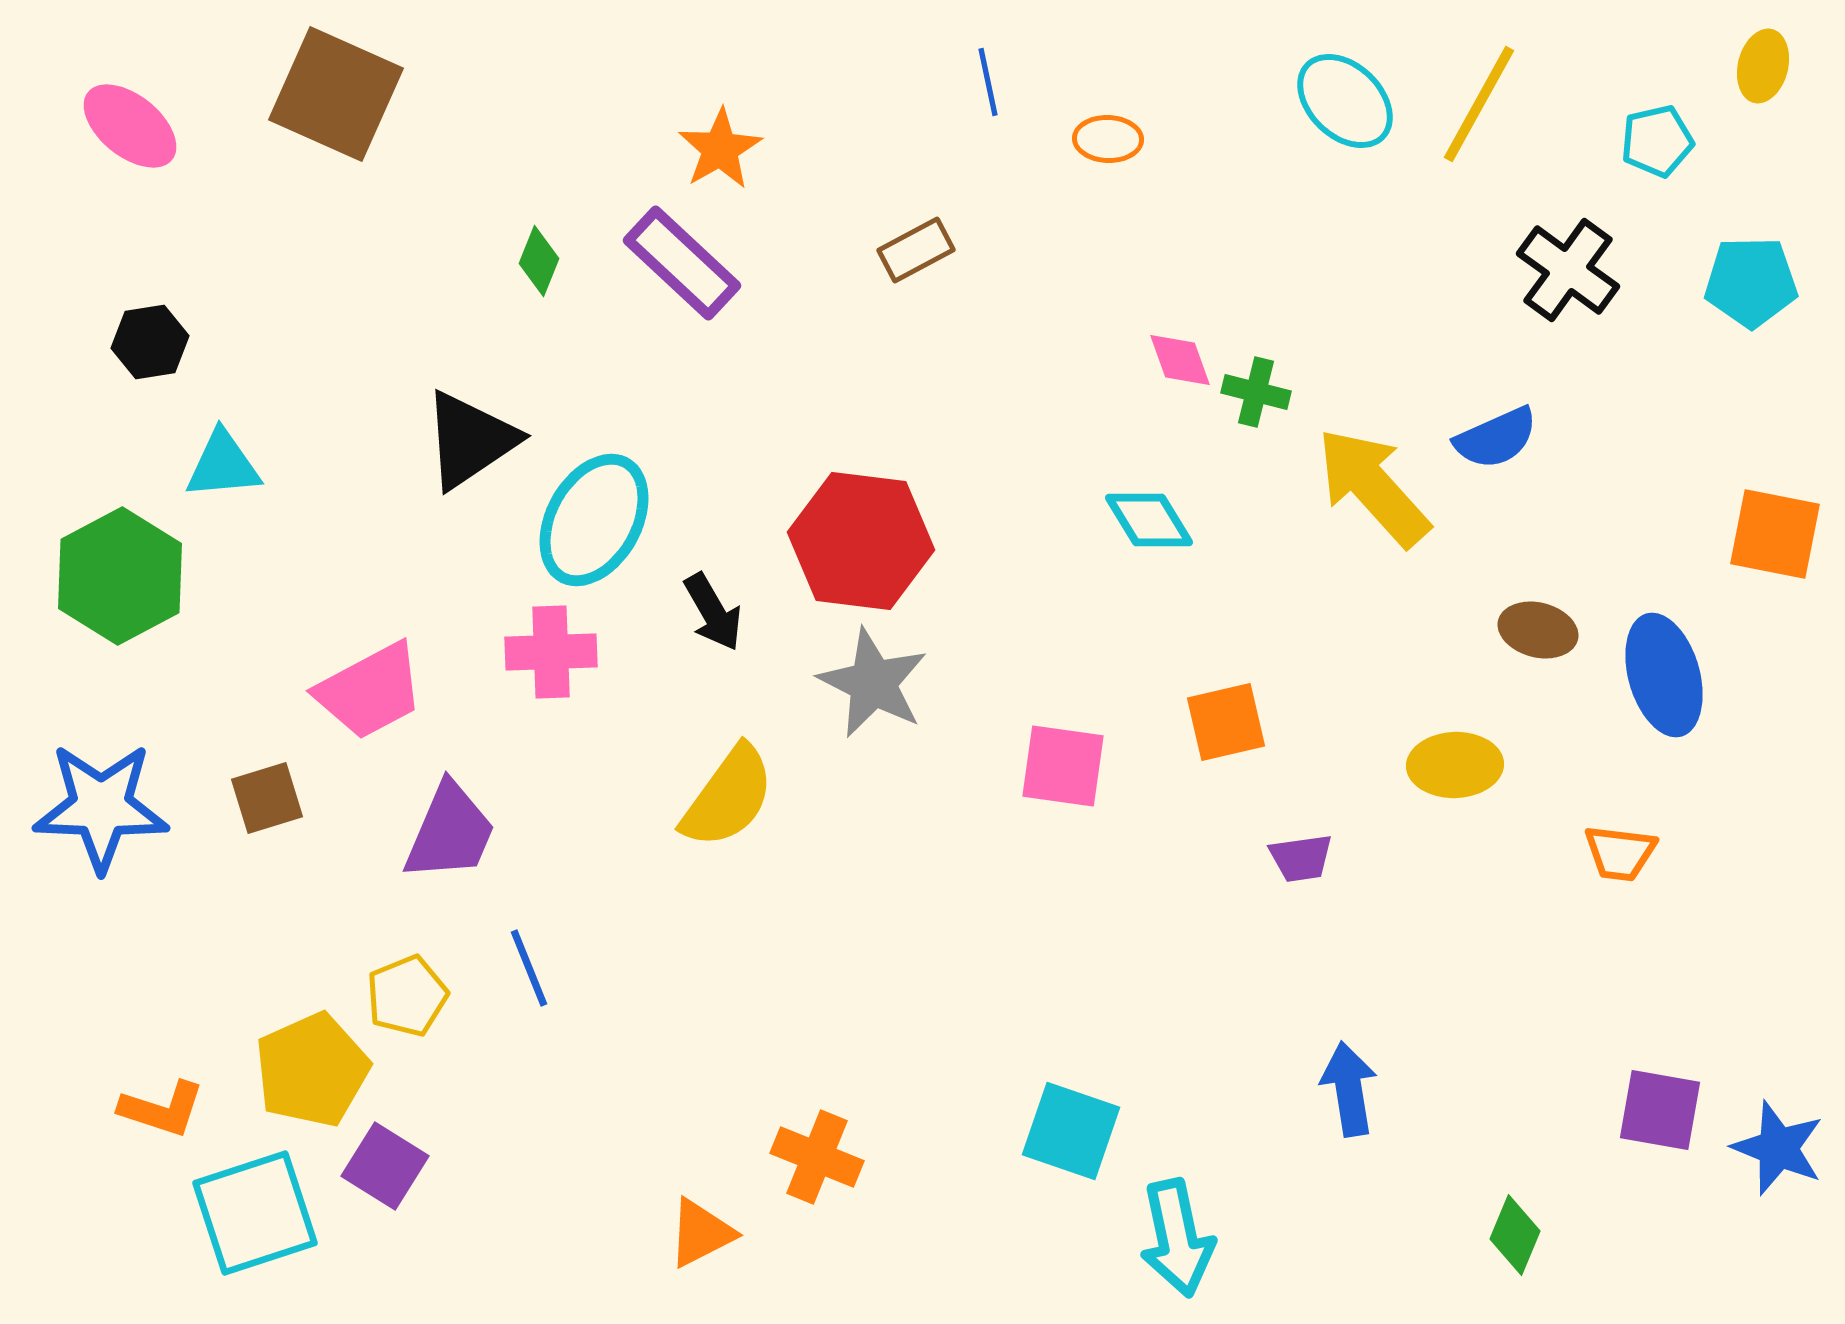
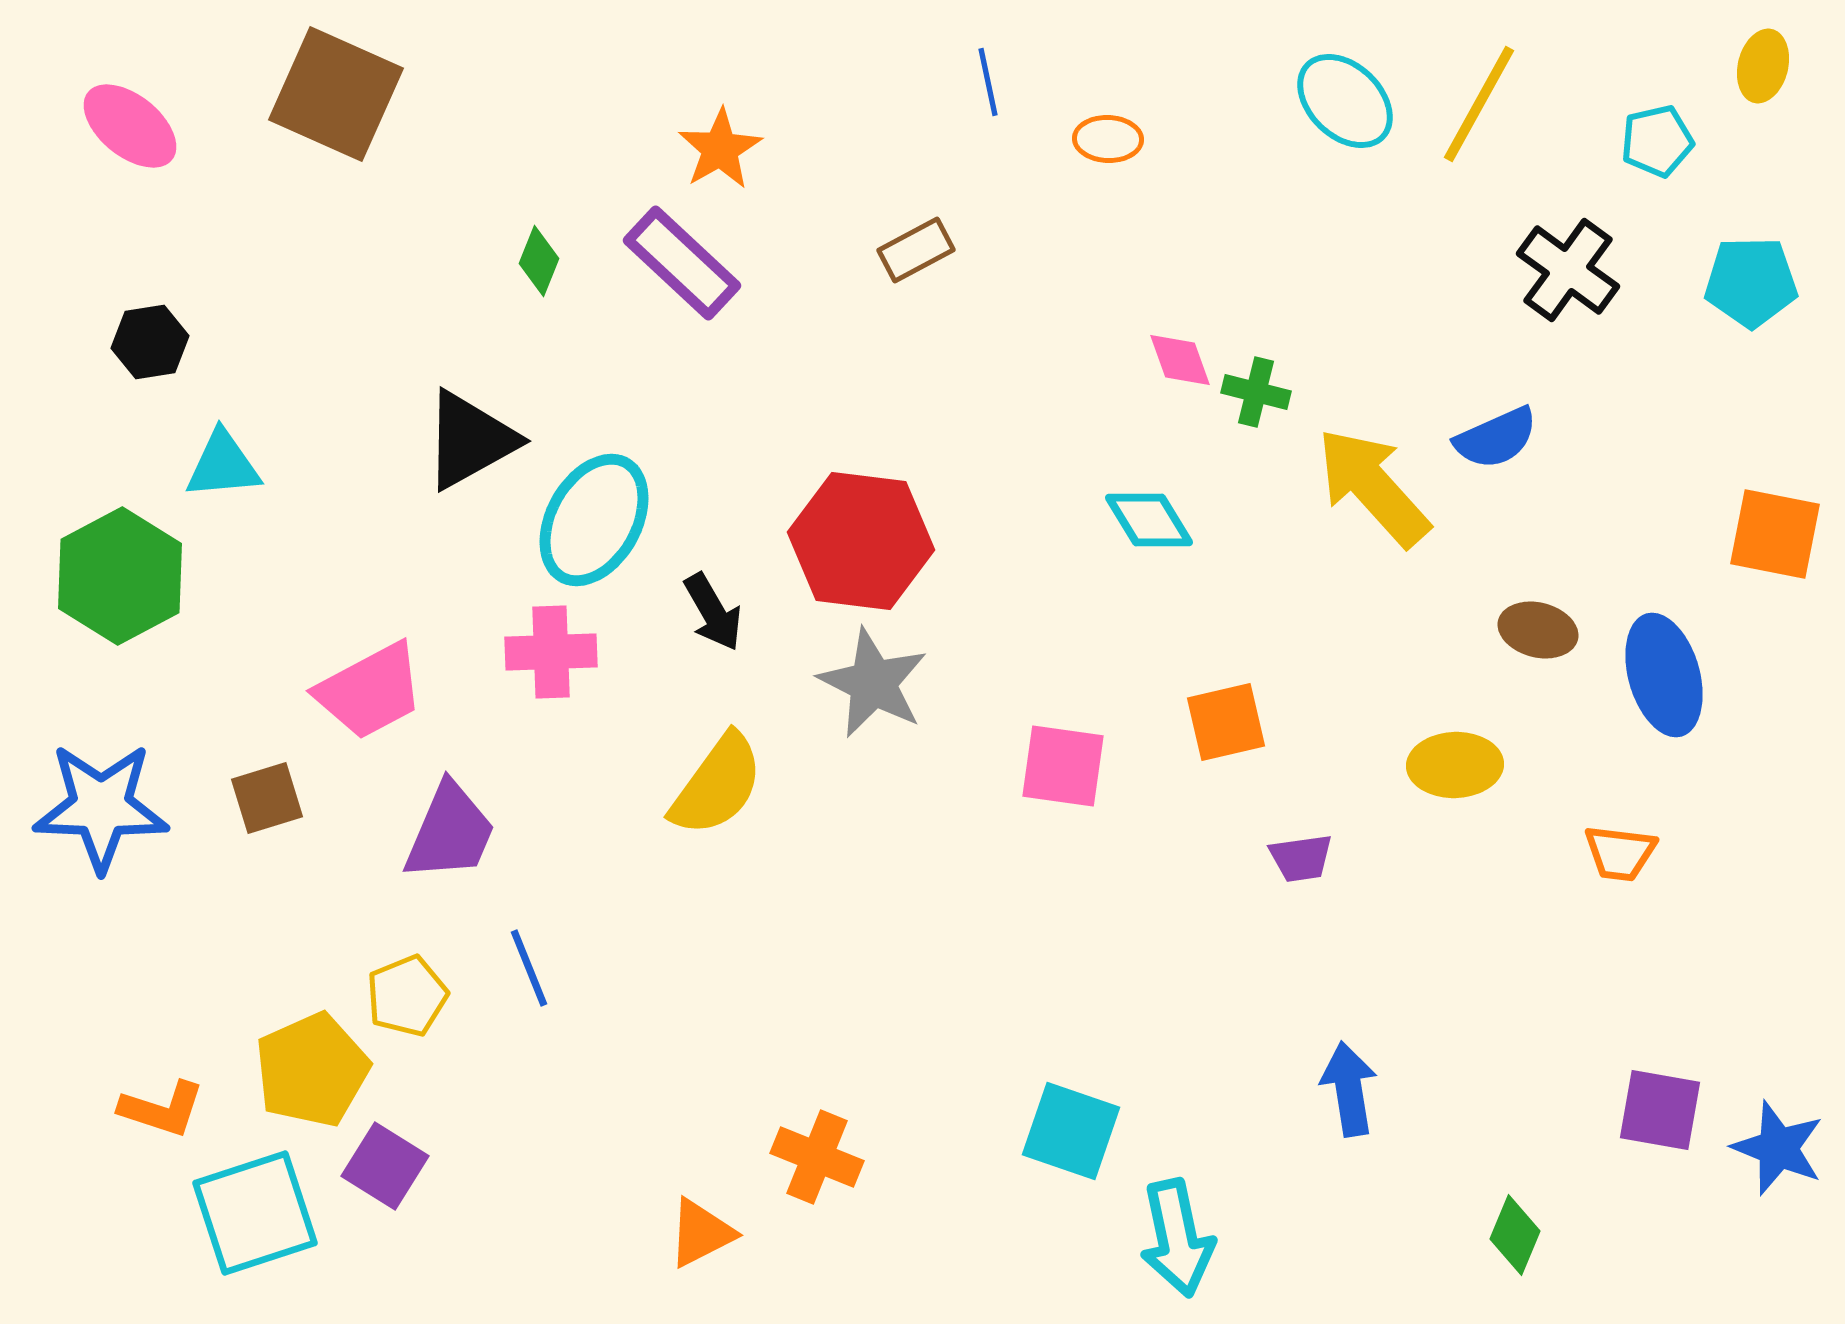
black triangle at (470, 440): rotated 5 degrees clockwise
yellow semicircle at (728, 797): moved 11 px left, 12 px up
